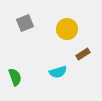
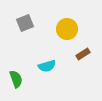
cyan semicircle: moved 11 px left, 6 px up
green semicircle: moved 1 px right, 2 px down
